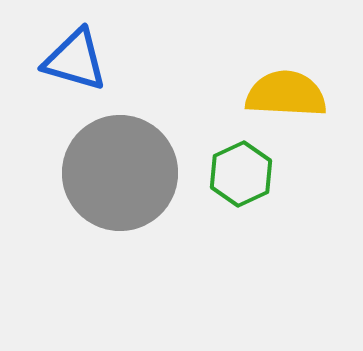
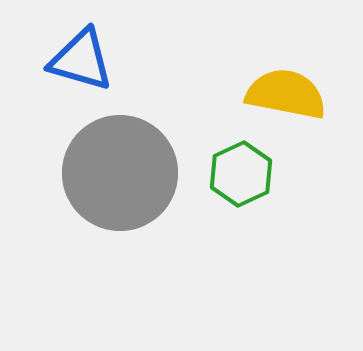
blue triangle: moved 6 px right
yellow semicircle: rotated 8 degrees clockwise
